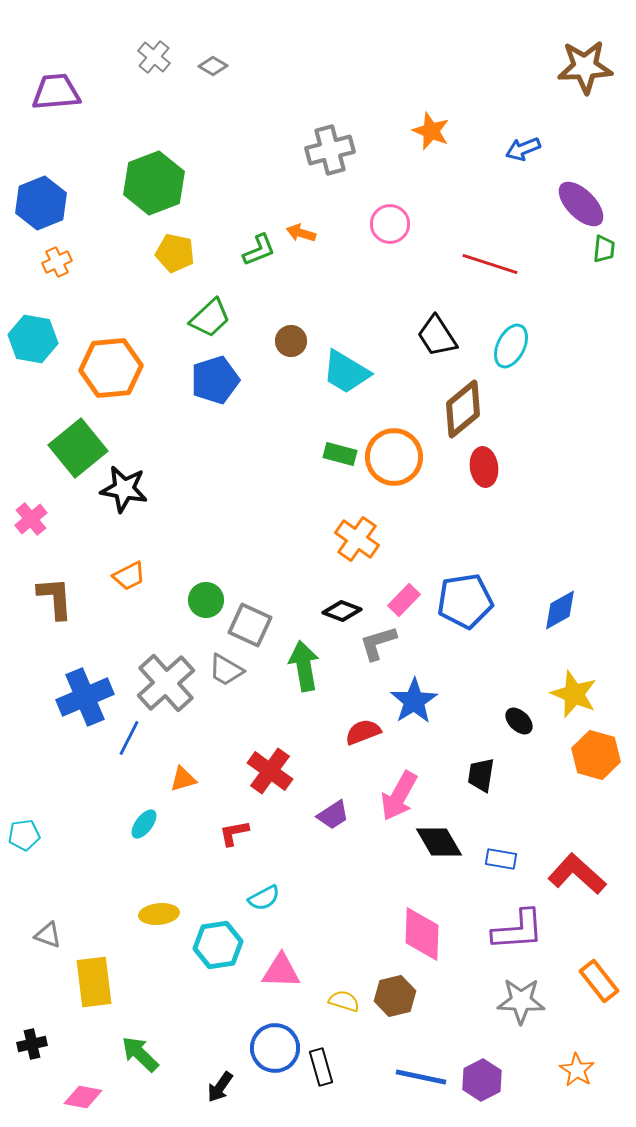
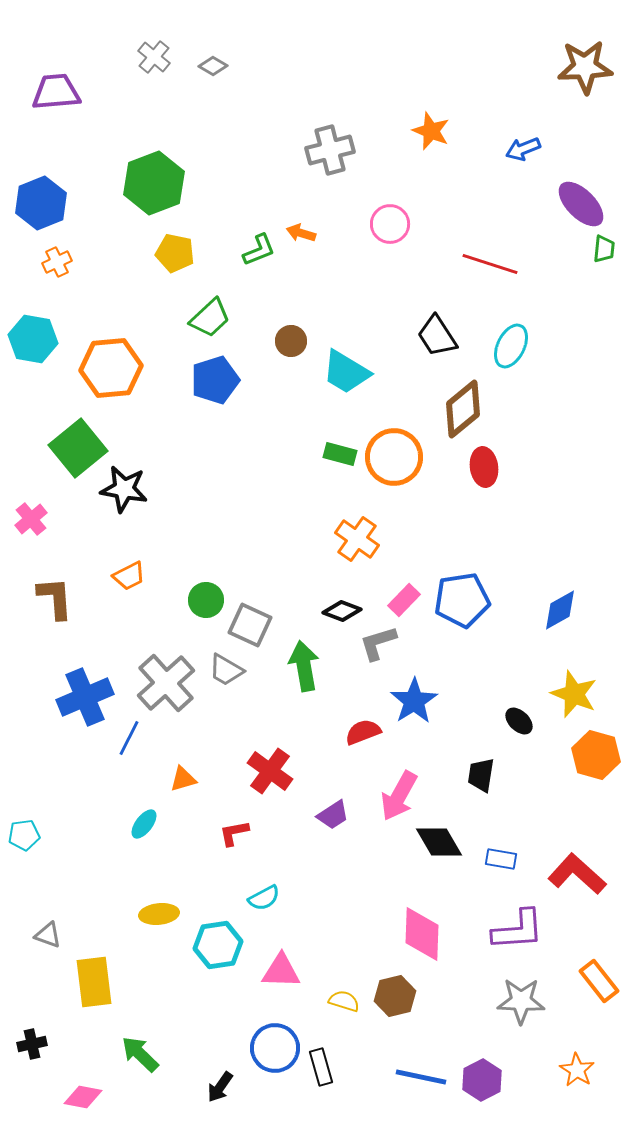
blue pentagon at (465, 601): moved 3 px left, 1 px up
